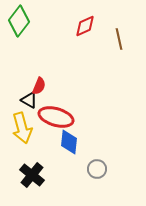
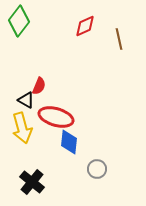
black triangle: moved 3 px left
black cross: moved 7 px down
